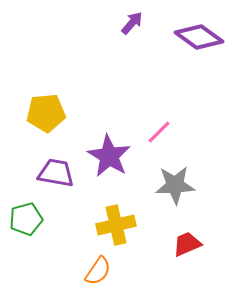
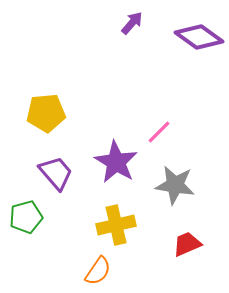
purple star: moved 7 px right, 6 px down
purple trapezoid: rotated 39 degrees clockwise
gray star: rotated 12 degrees clockwise
green pentagon: moved 2 px up
